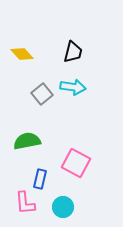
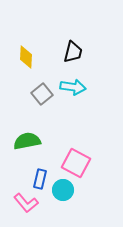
yellow diamond: moved 4 px right, 3 px down; rotated 45 degrees clockwise
pink L-shape: moved 1 px right; rotated 35 degrees counterclockwise
cyan circle: moved 17 px up
